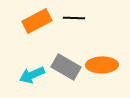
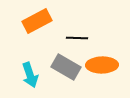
black line: moved 3 px right, 20 px down
cyan arrow: moved 2 px left; rotated 85 degrees counterclockwise
